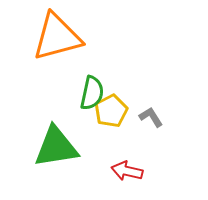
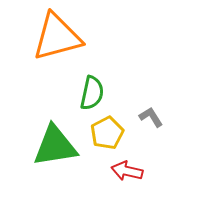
yellow pentagon: moved 4 px left, 22 px down
green triangle: moved 1 px left, 1 px up
